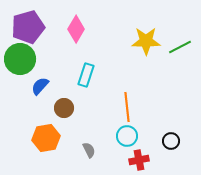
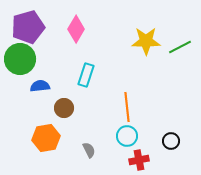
blue semicircle: rotated 42 degrees clockwise
